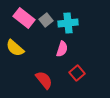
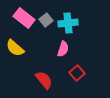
pink semicircle: moved 1 px right
